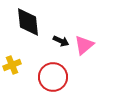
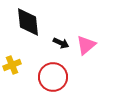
black arrow: moved 2 px down
pink triangle: moved 2 px right
